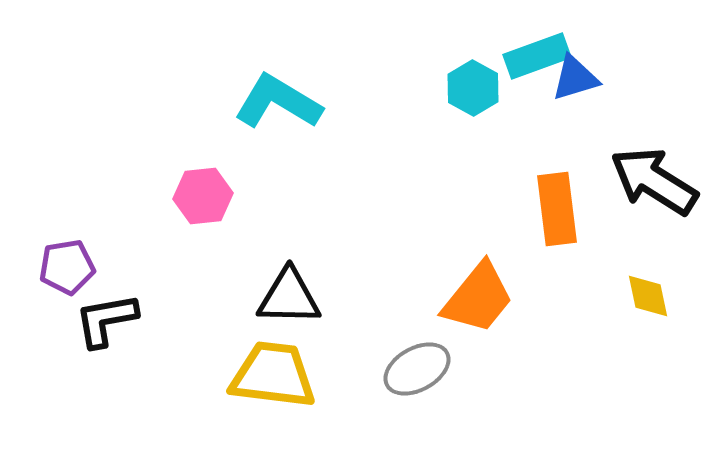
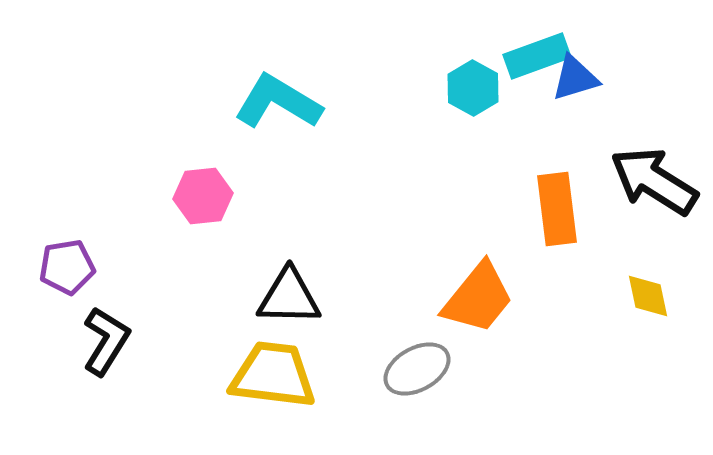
black L-shape: moved 21 px down; rotated 132 degrees clockwise
